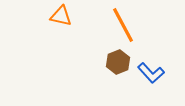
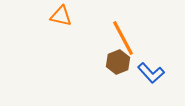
orange line: moved 13 px down
